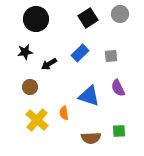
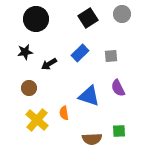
gray circle: moved 2 px right
brown circle: moved 1 px left, 1 px down
brown semicircle: moved 1 px right, 1 px down
